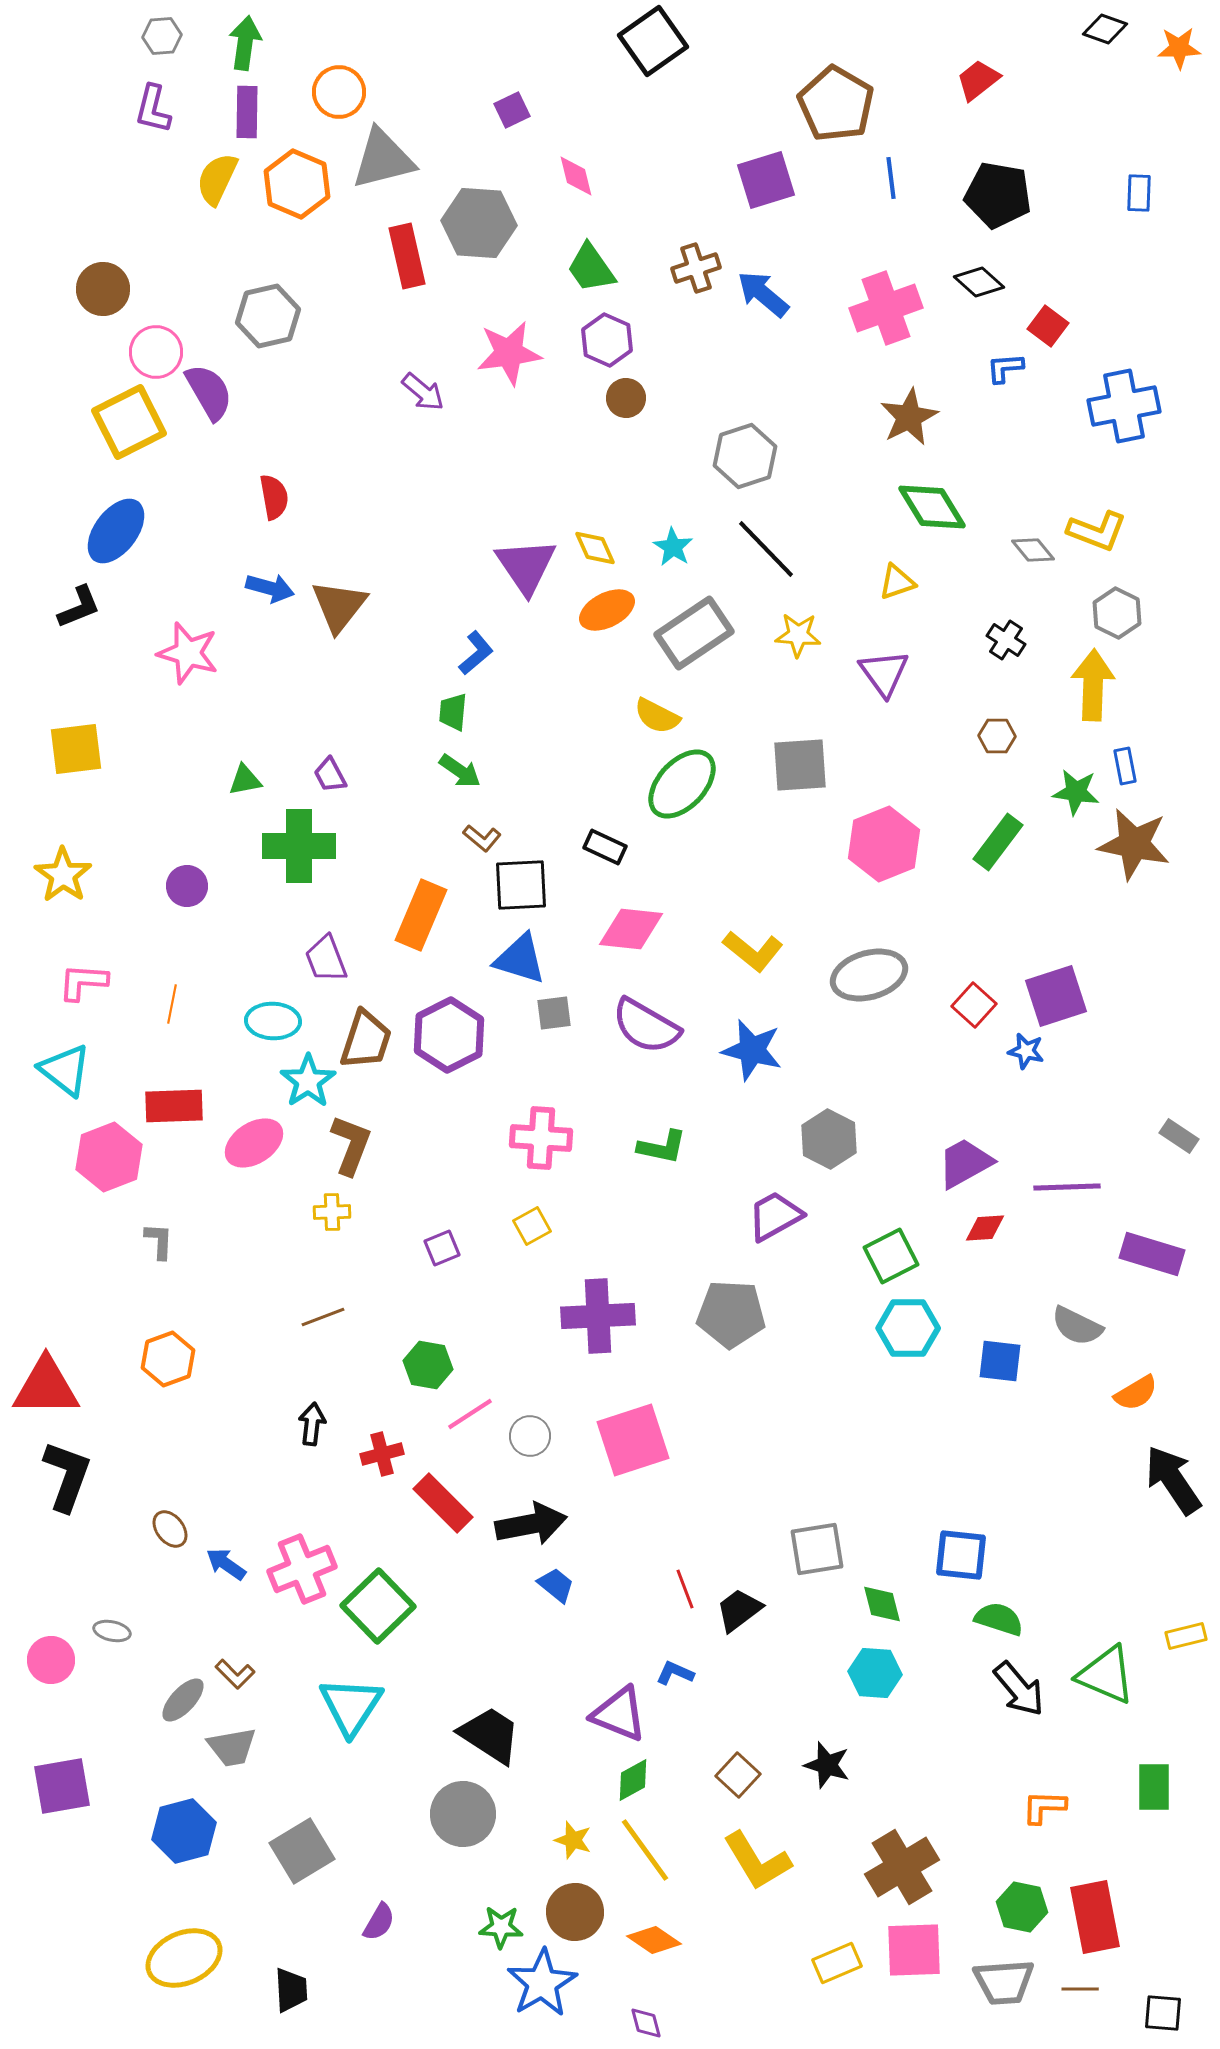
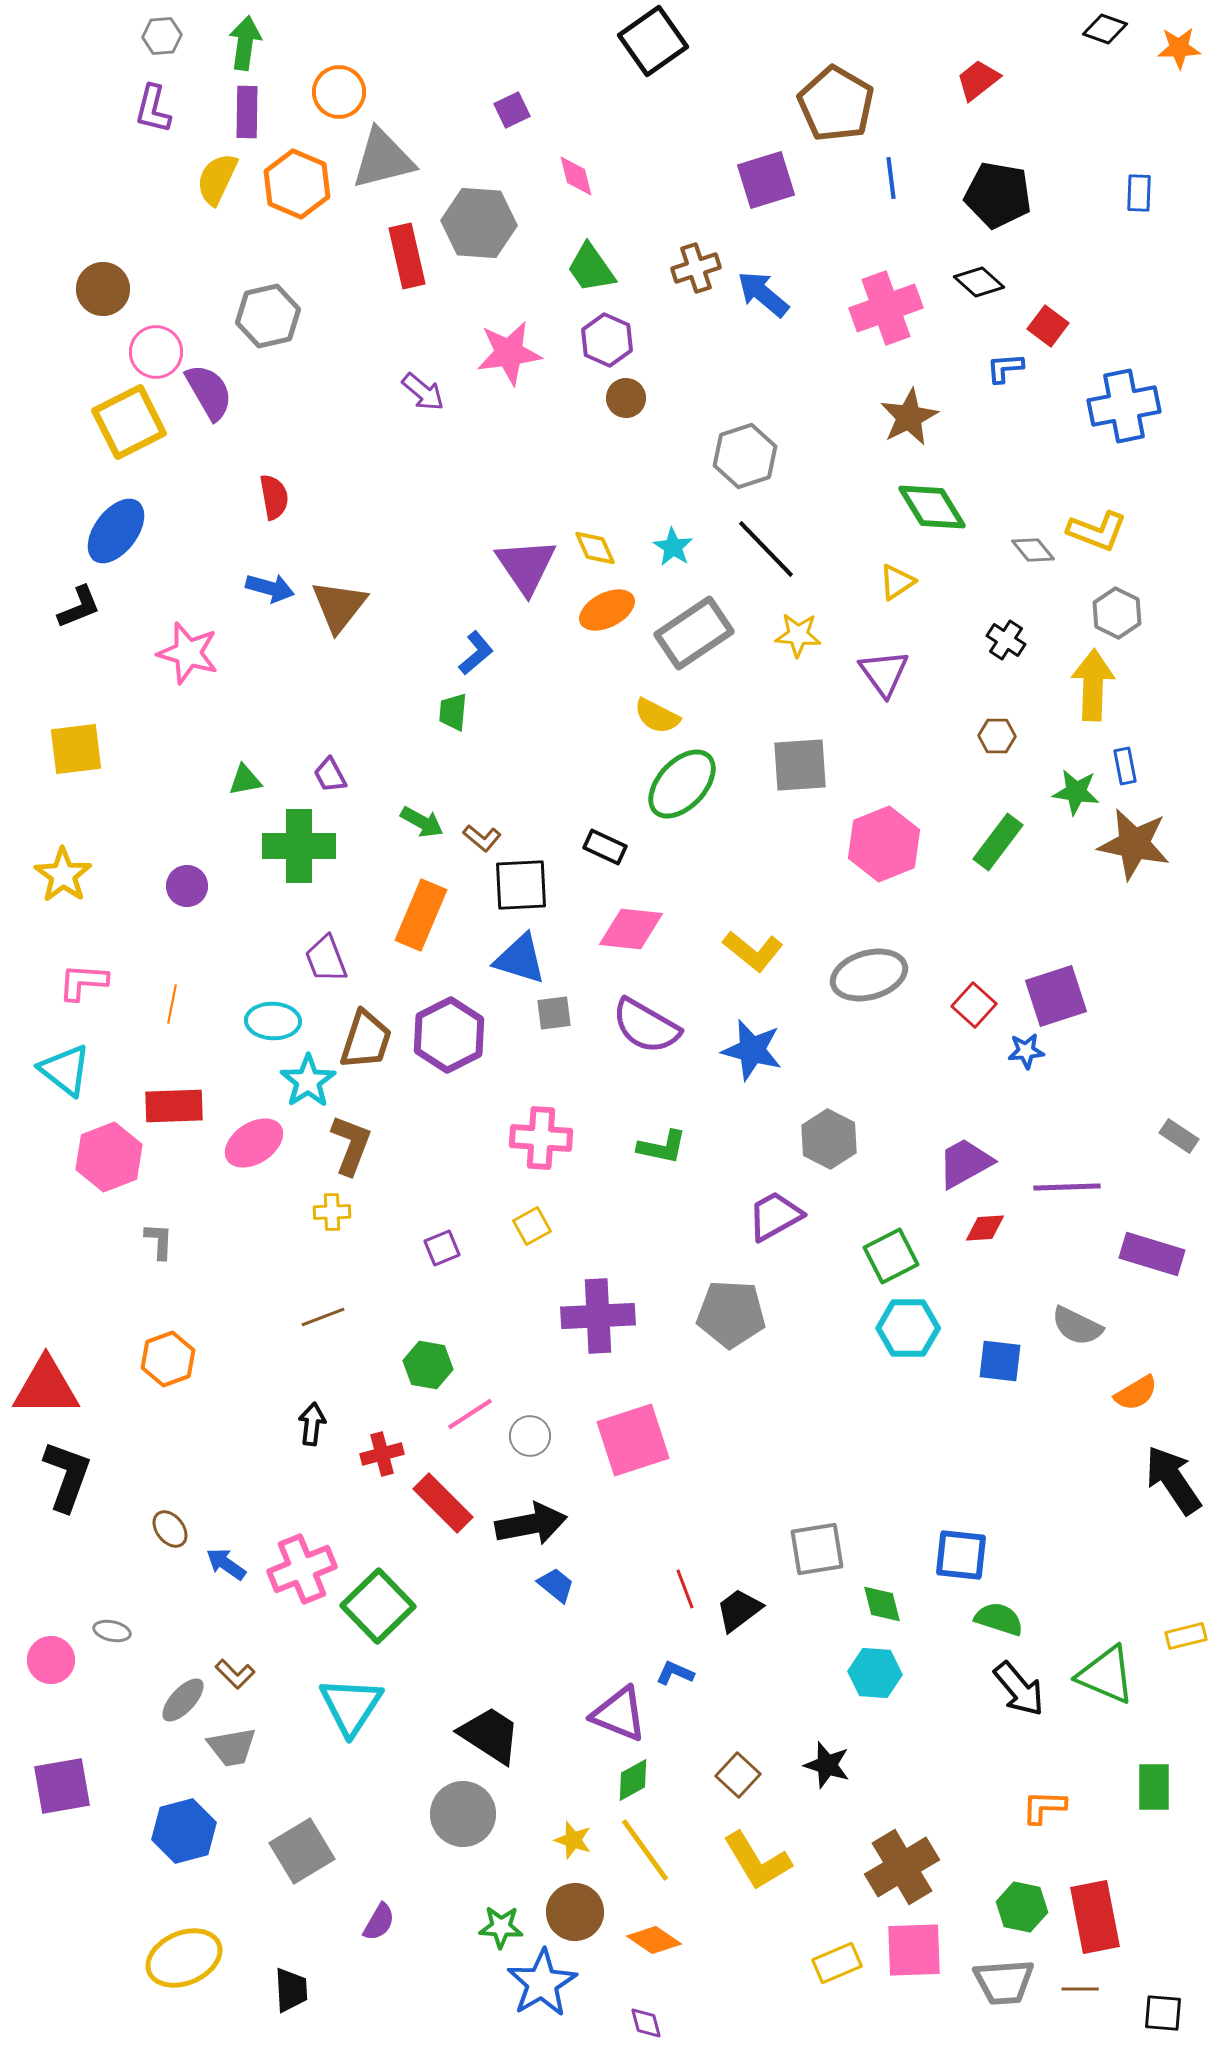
yellow triangle at (897, 582): rotated 15 degrees counterclockwise
green arrow at (460, 771): moved 38 px left, 51 px down; rotated 6 degrees counterclockwise
blue star at (1026, 1051): rotated 18 degrees counterclockwise
